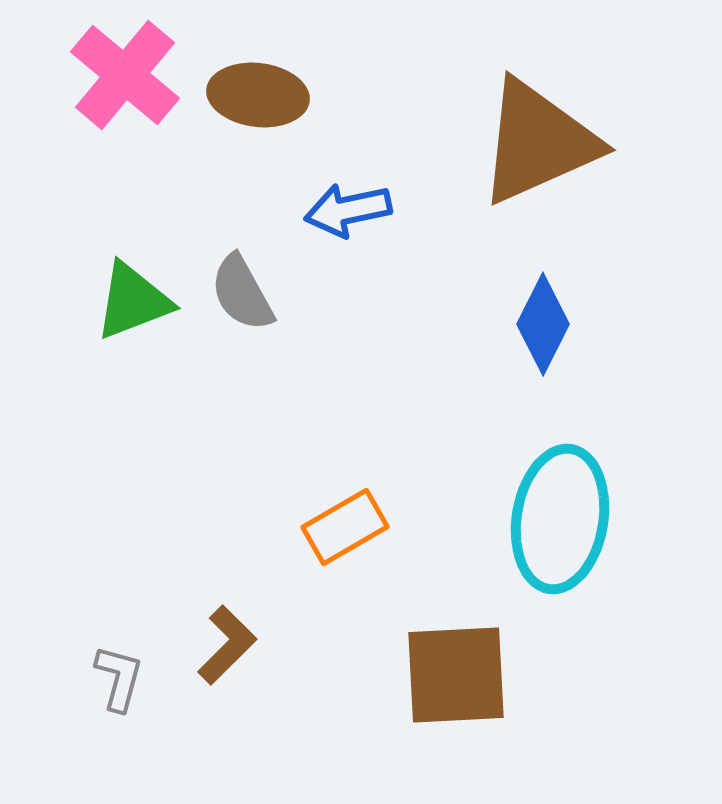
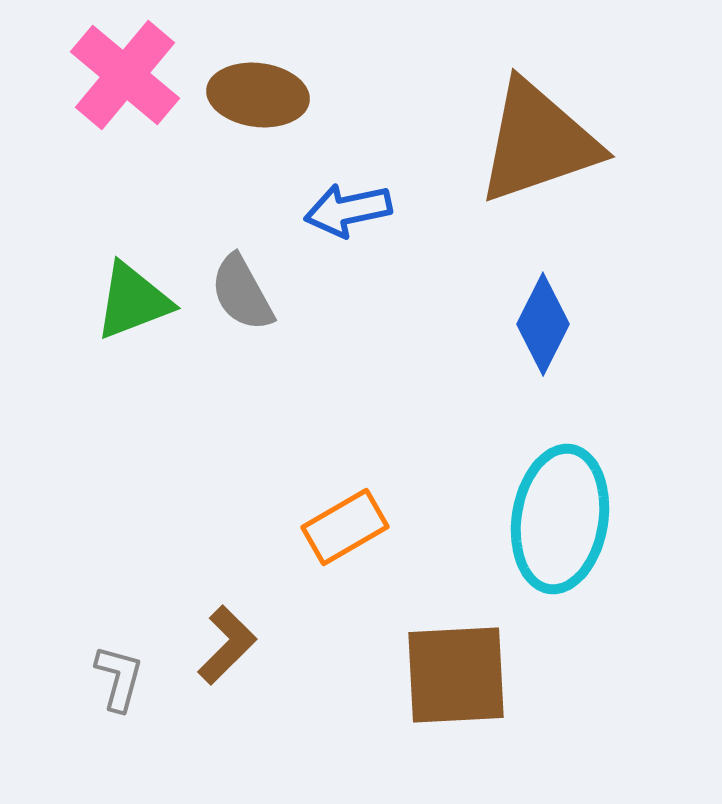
brown triangle: rotated 5 degrees clockwise
